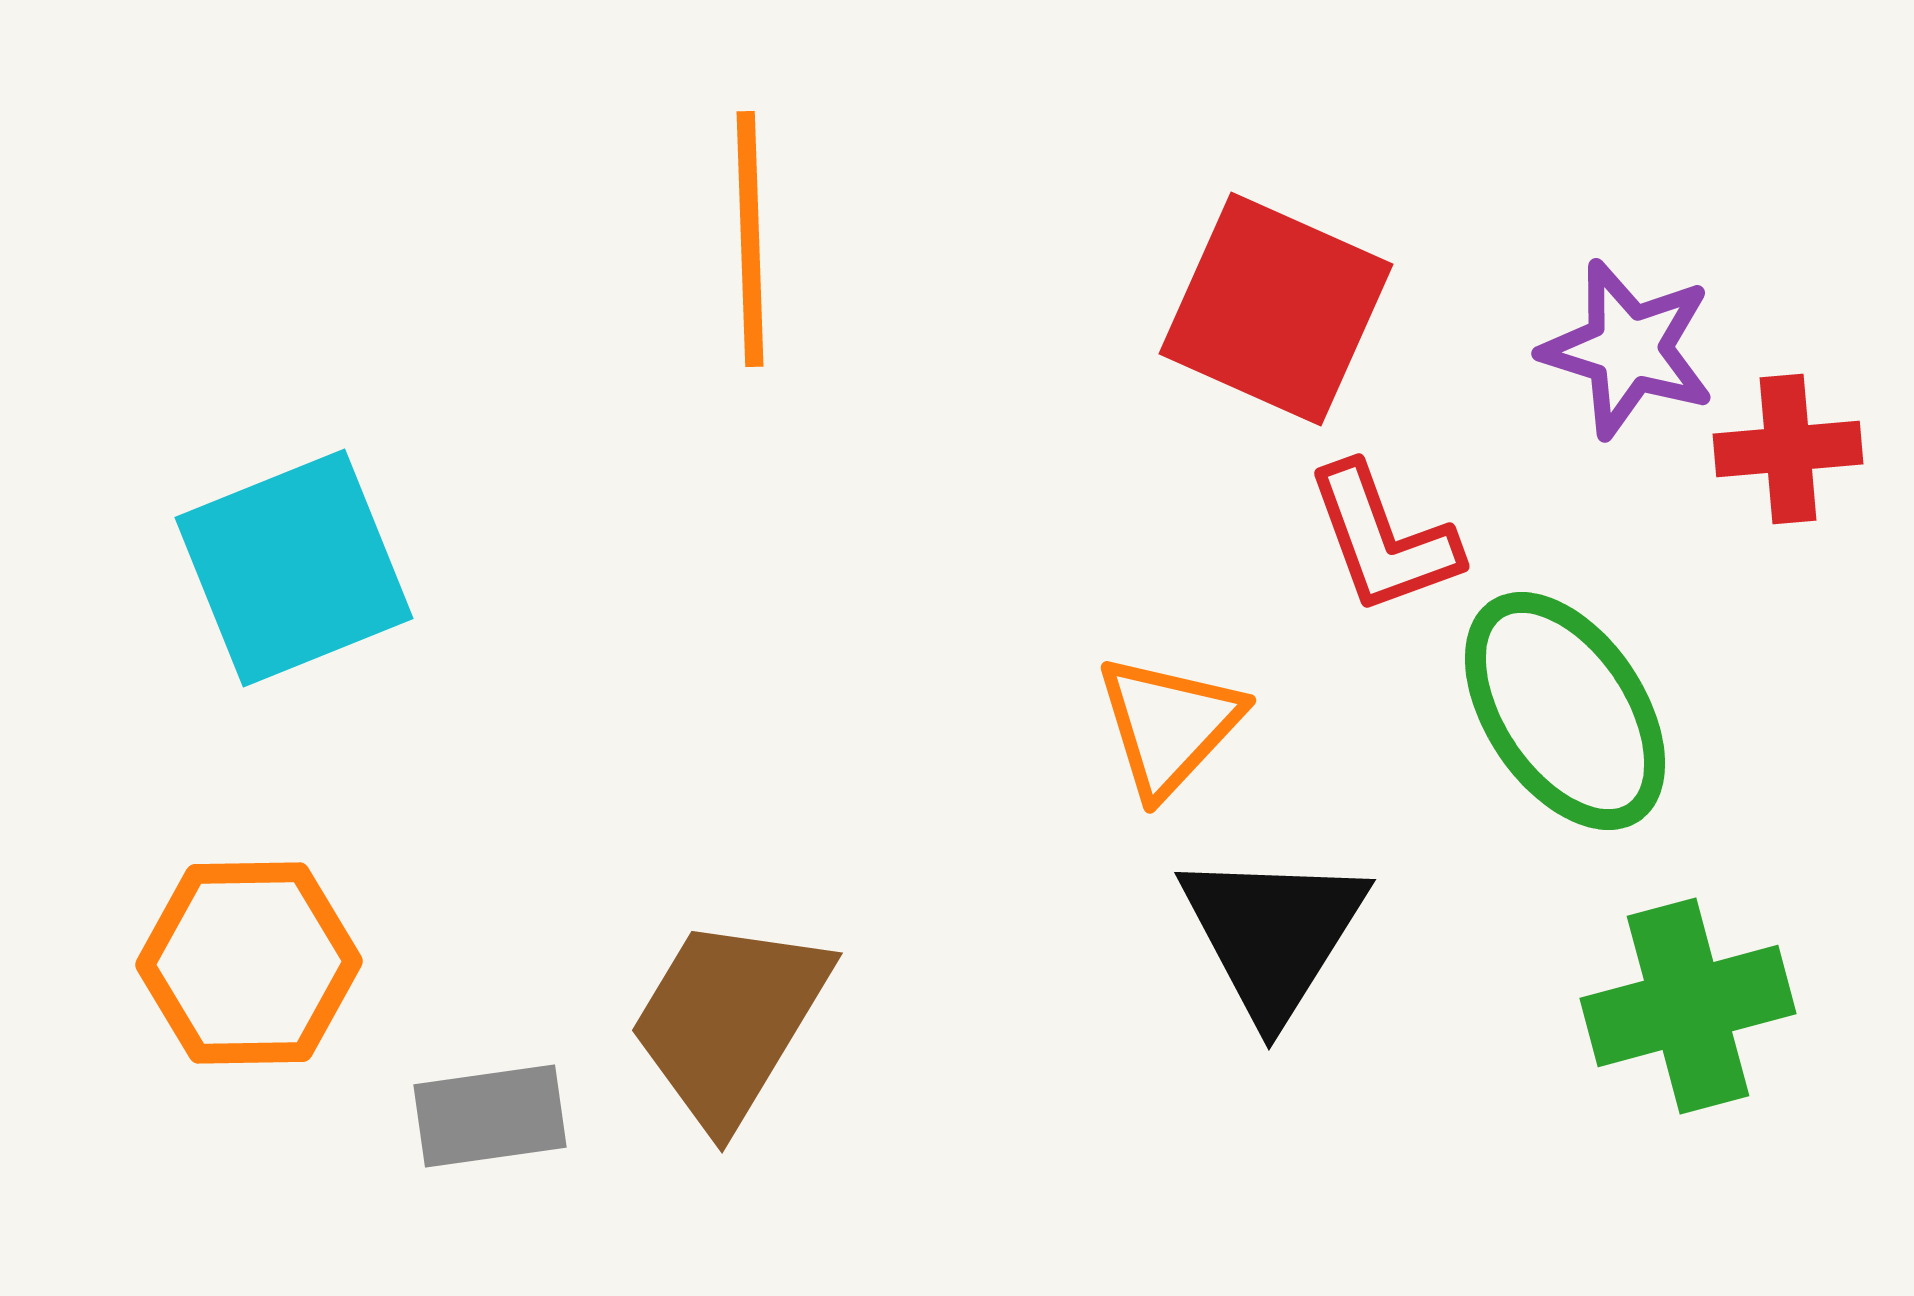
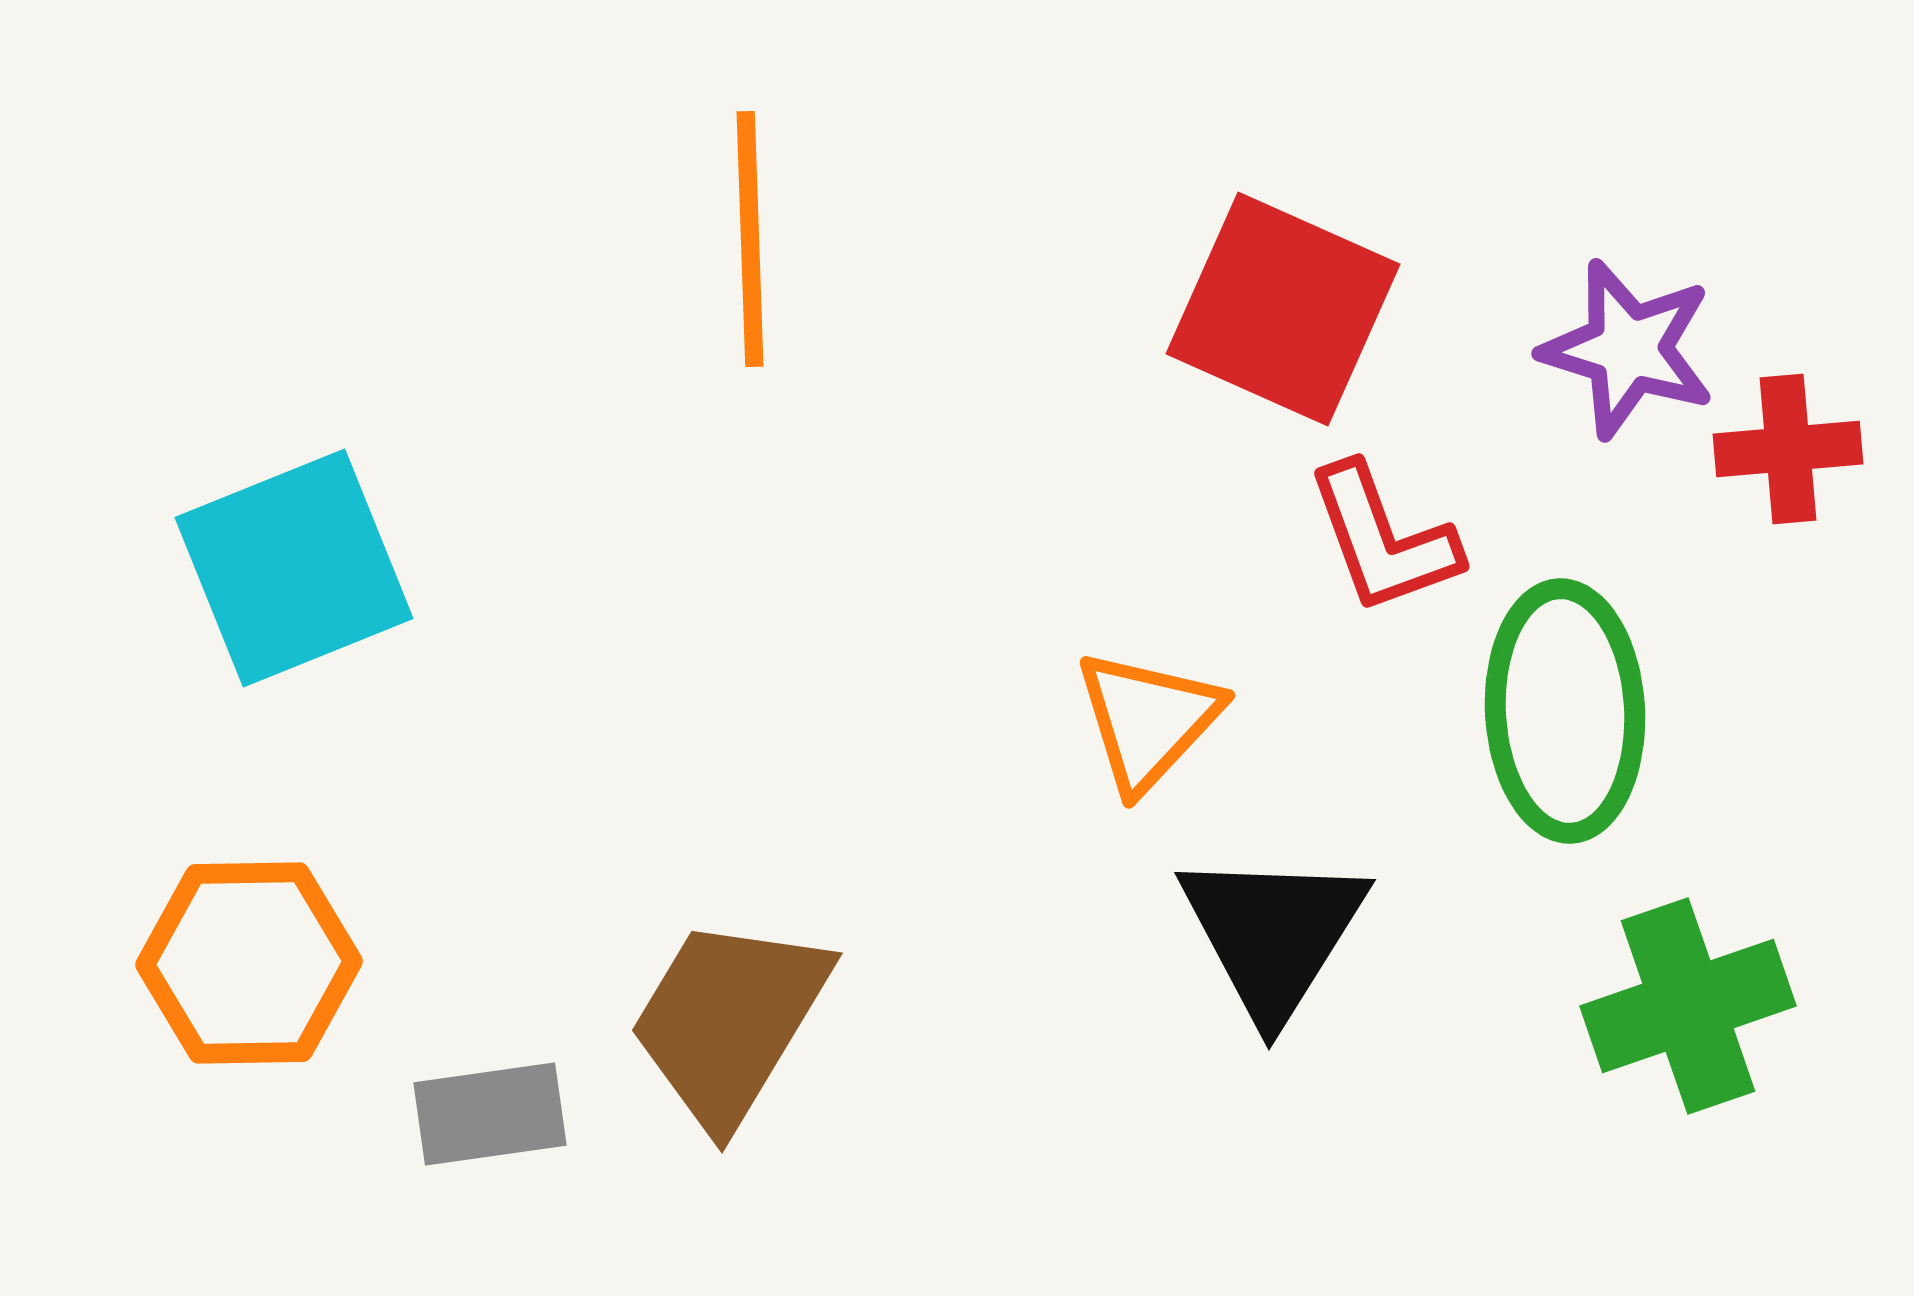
red square: moved 7 px right
green ellipse: rotated 31 degrees clockwise
orange triangle: moved 21 px left, 5 px up
green cross: rotated 4 degrees counterclockwise
gray rectangle: moved 2 px up
